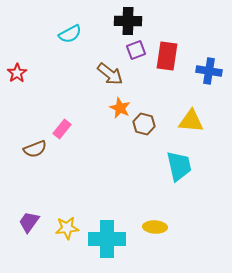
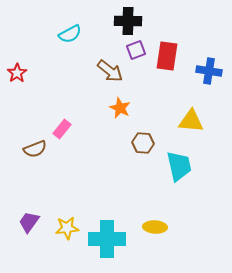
brown arrow: moved 3 px up
brown hexagon: moved 1 px left, 19 px down; rotated 10 degrees counterclockwise
